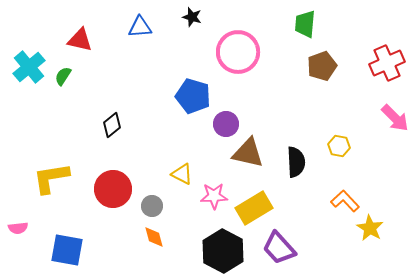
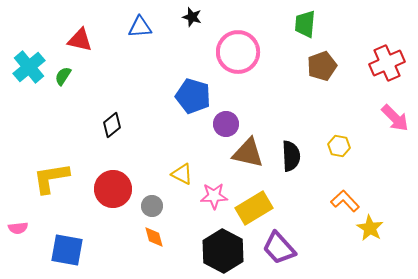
black semicircle: moved 5 px left, 6 px up
